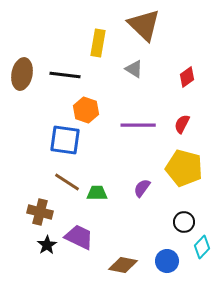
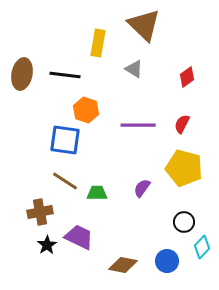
brown line: moved 2 px left, 1 px up
brown cross: rotated 25 degrees counterclockwise
